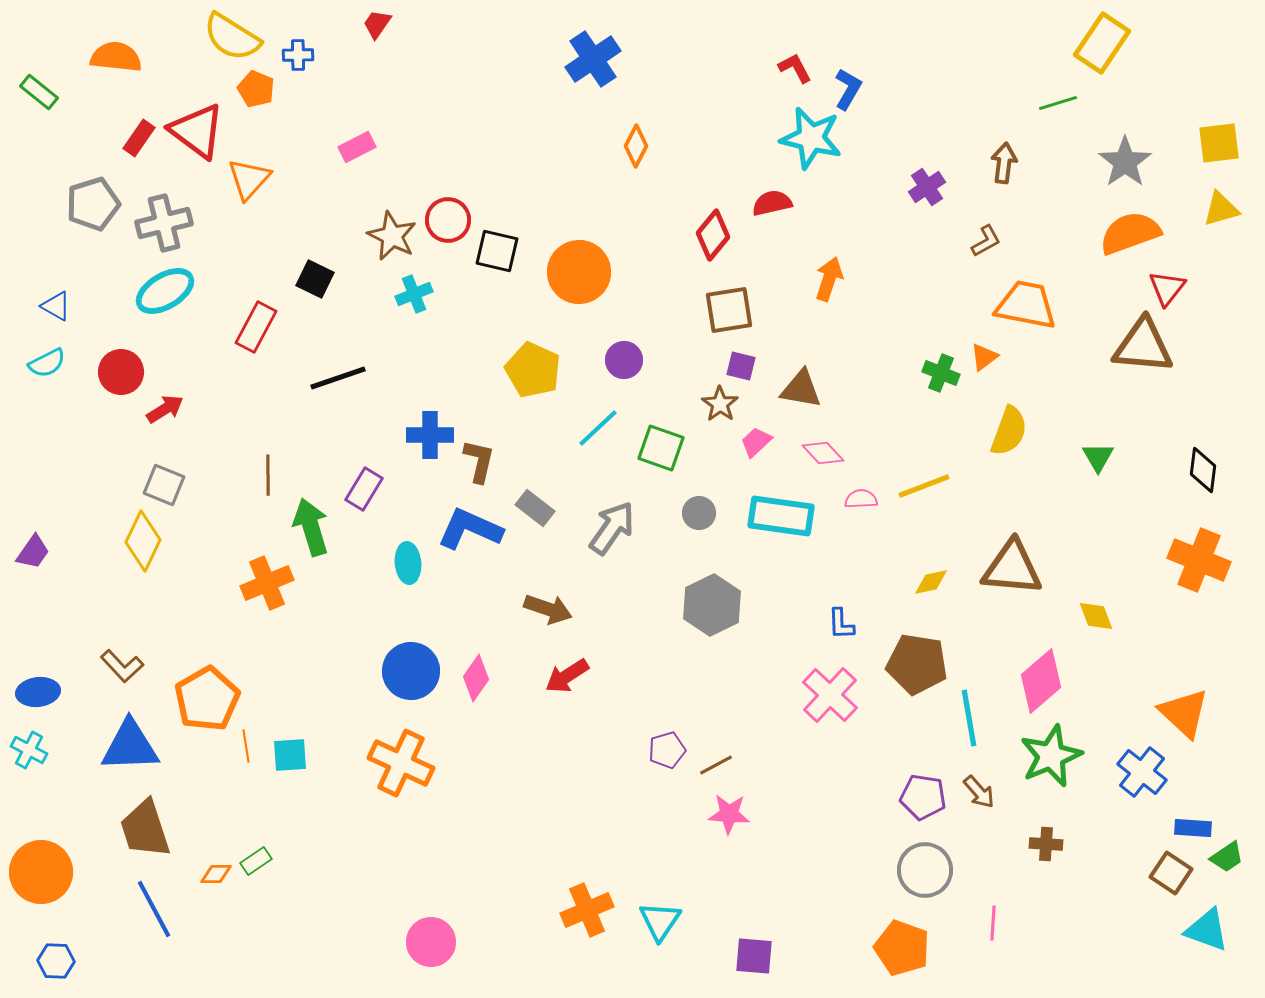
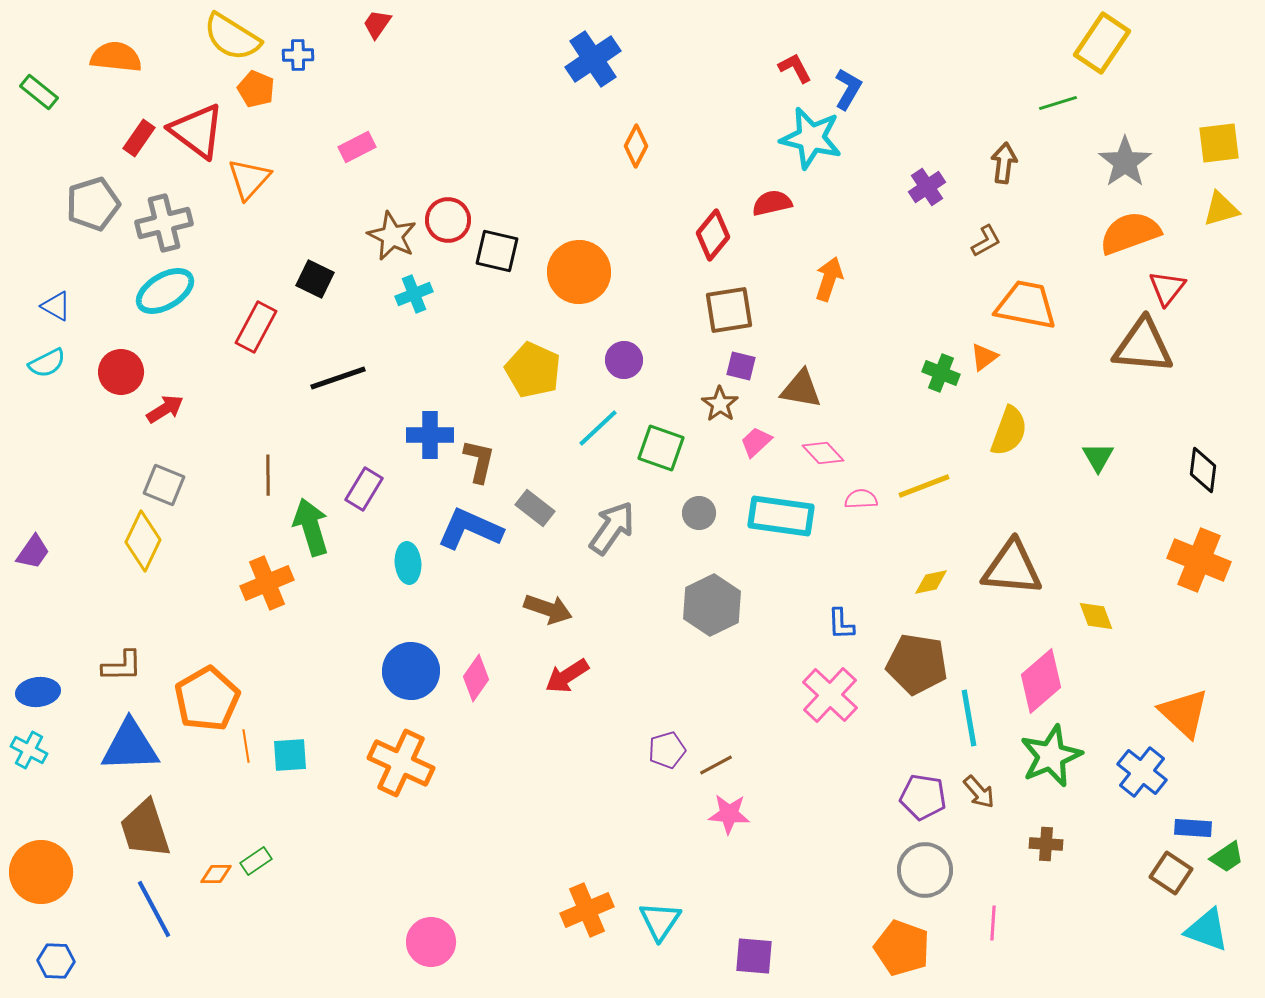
brown L-shape at (122, 666): rotated 48 degrees counterclockwise
